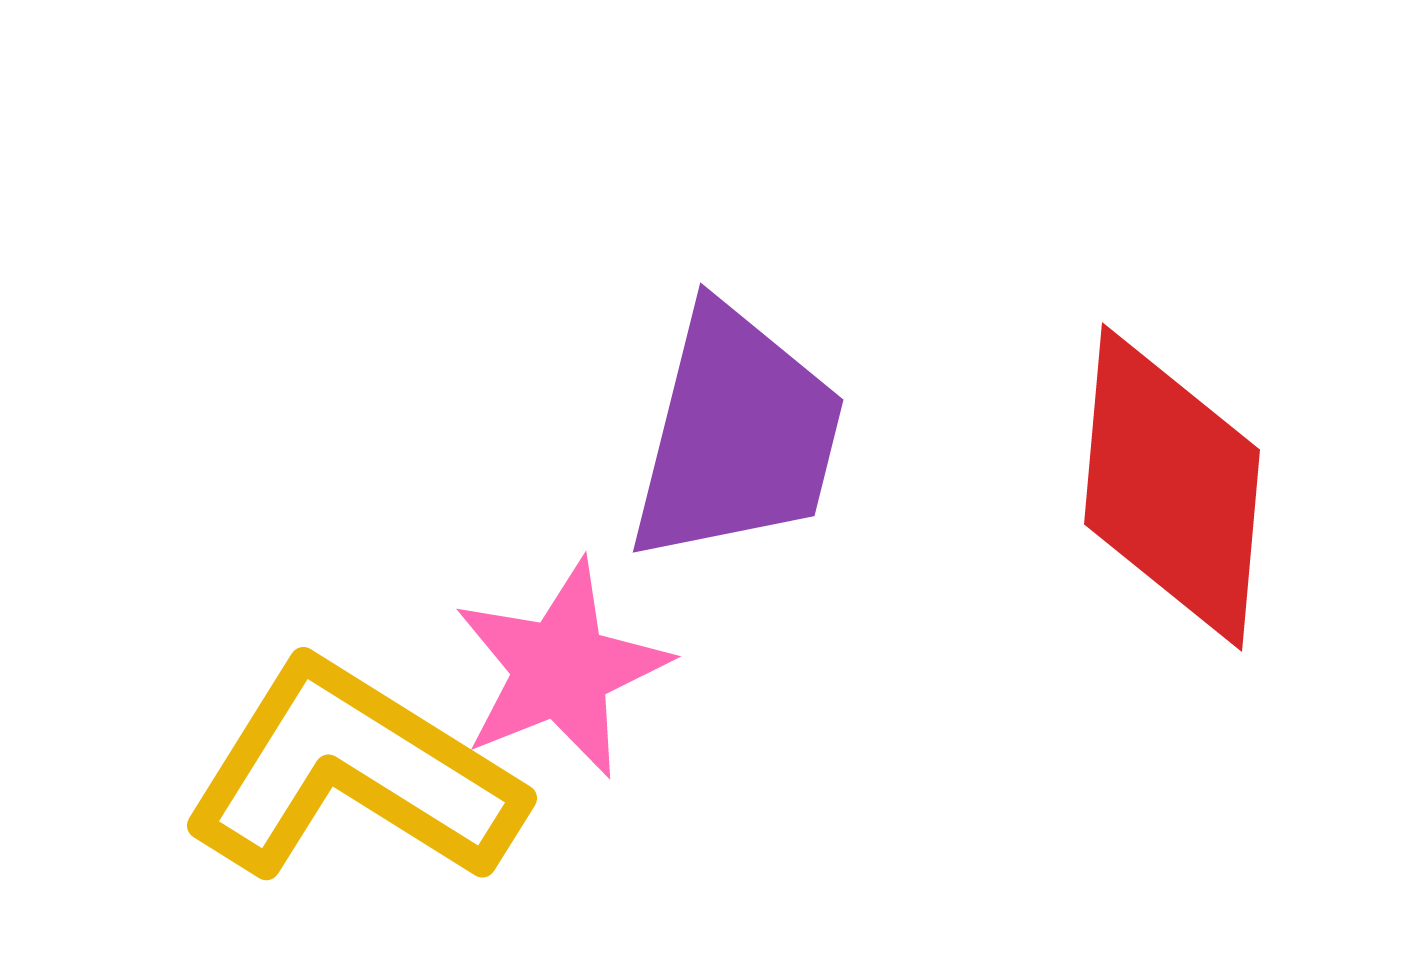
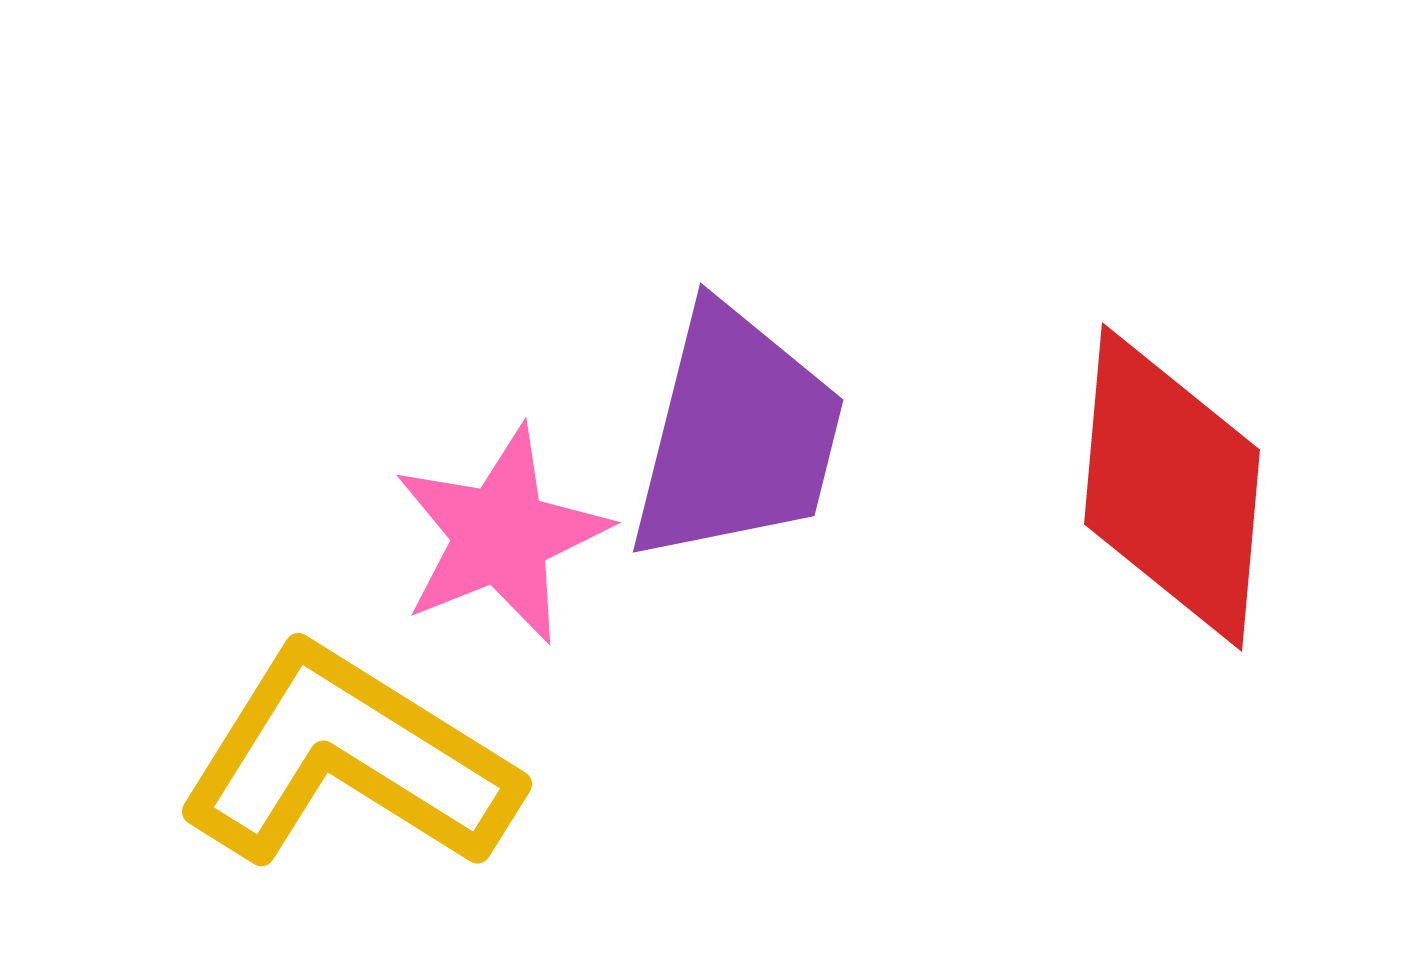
pink star: moved 60 px left, 134 px up
yellow L-shape: moved 5 px left, 14 px up
